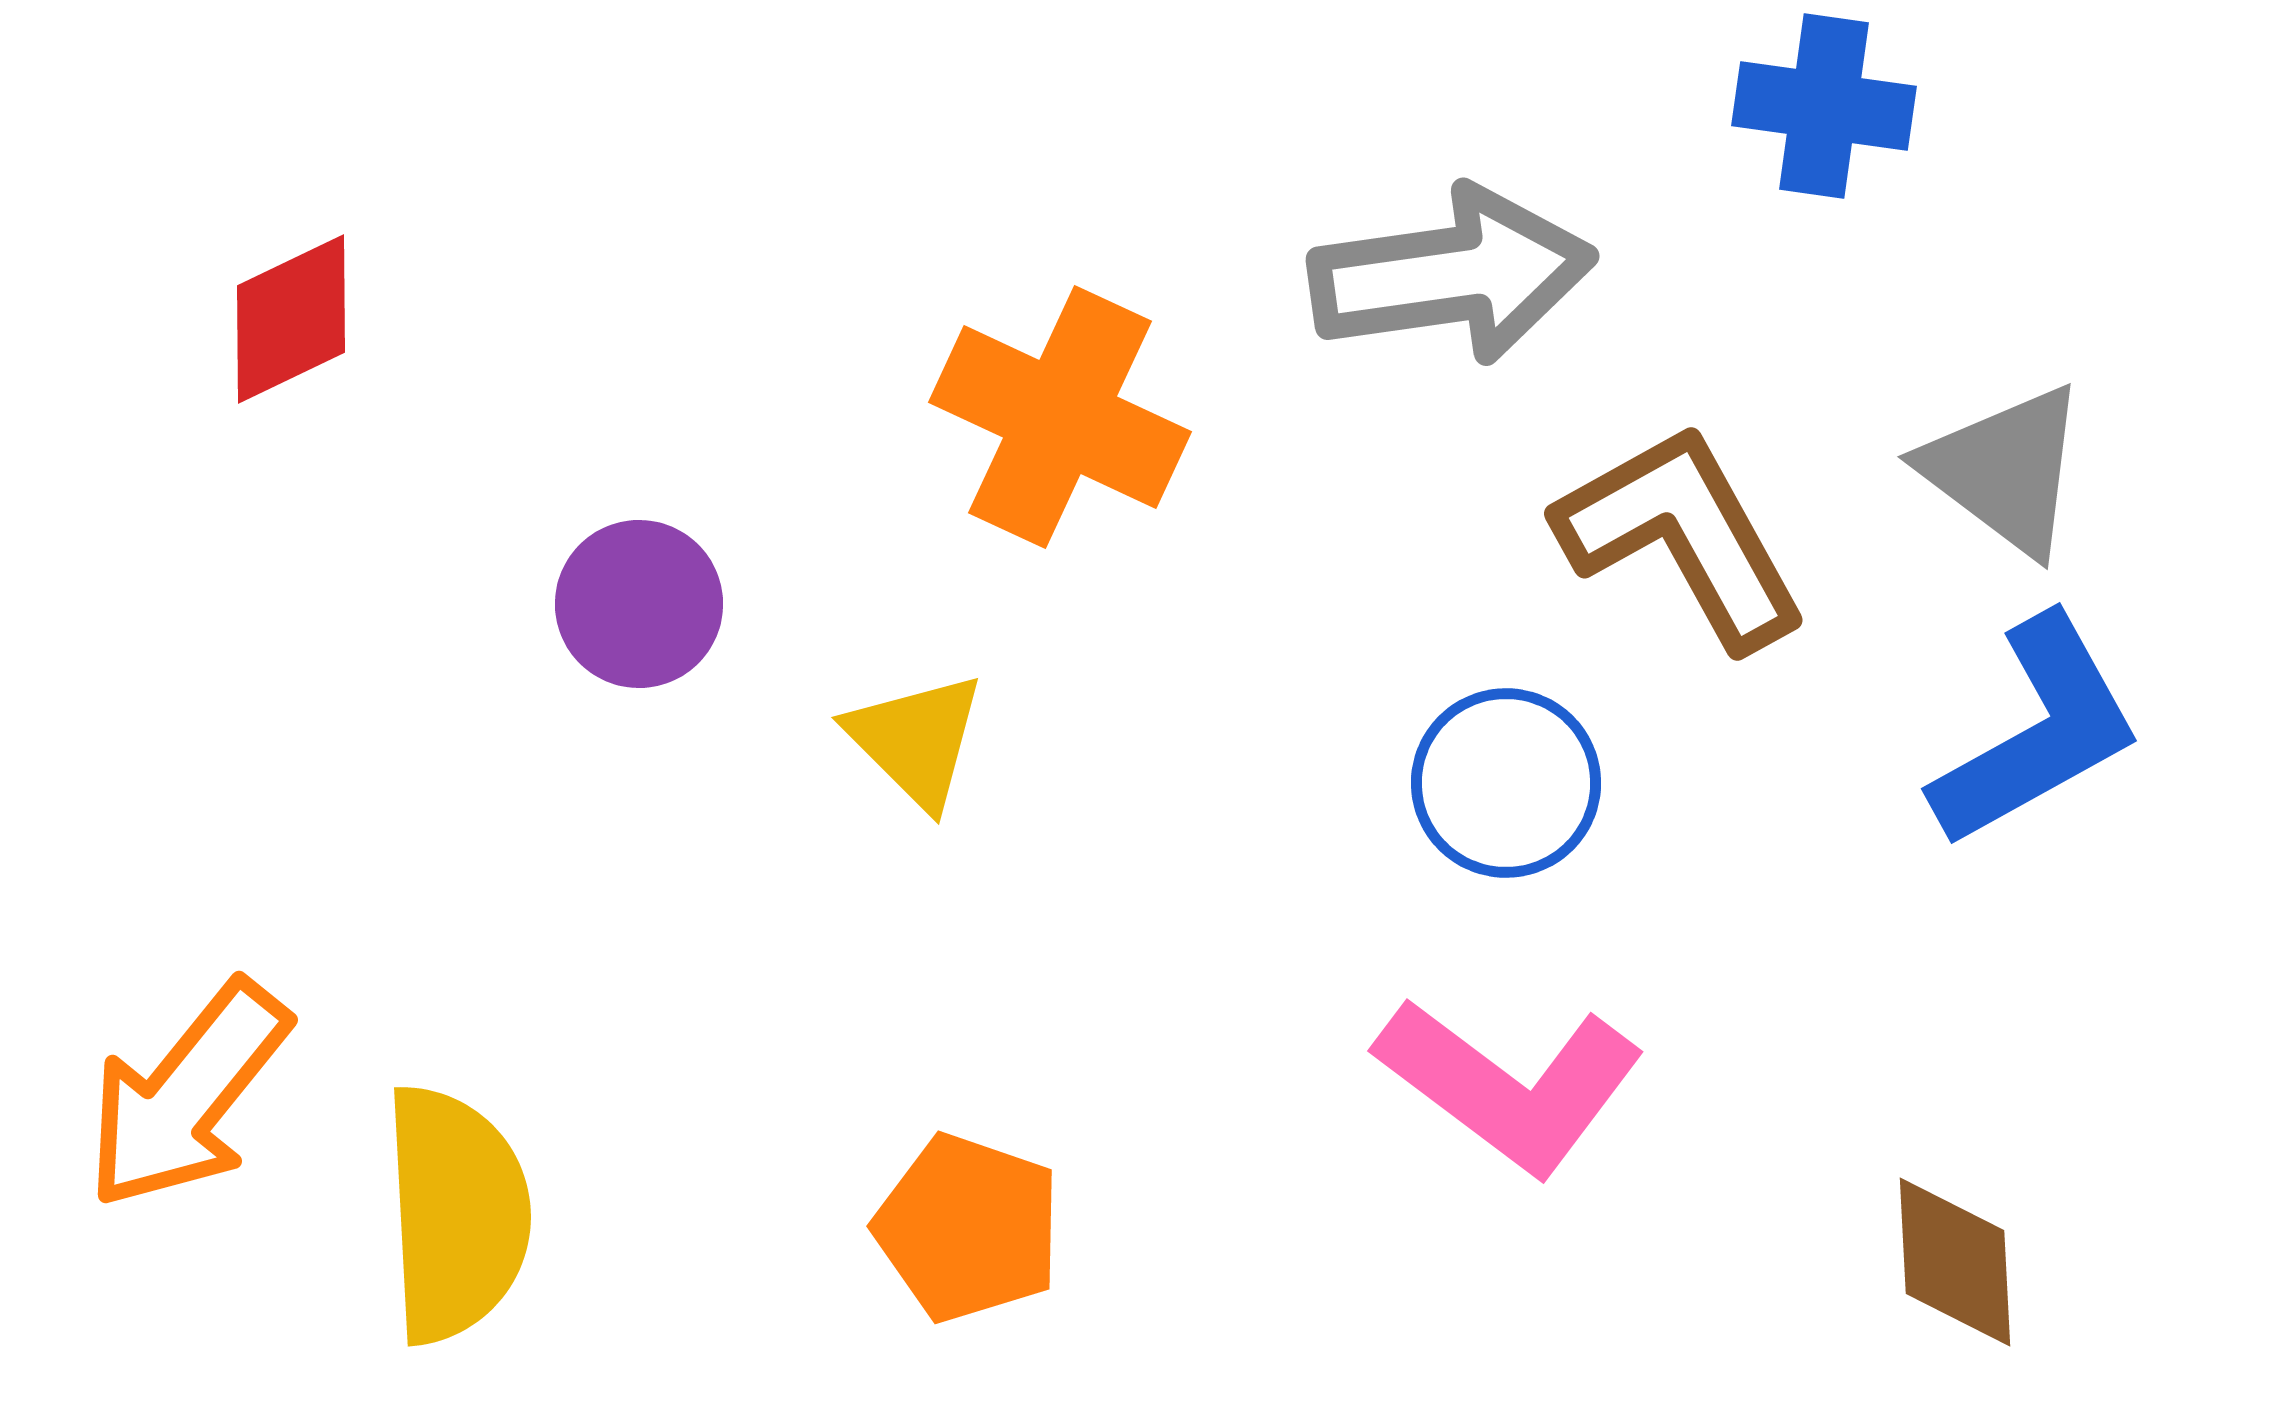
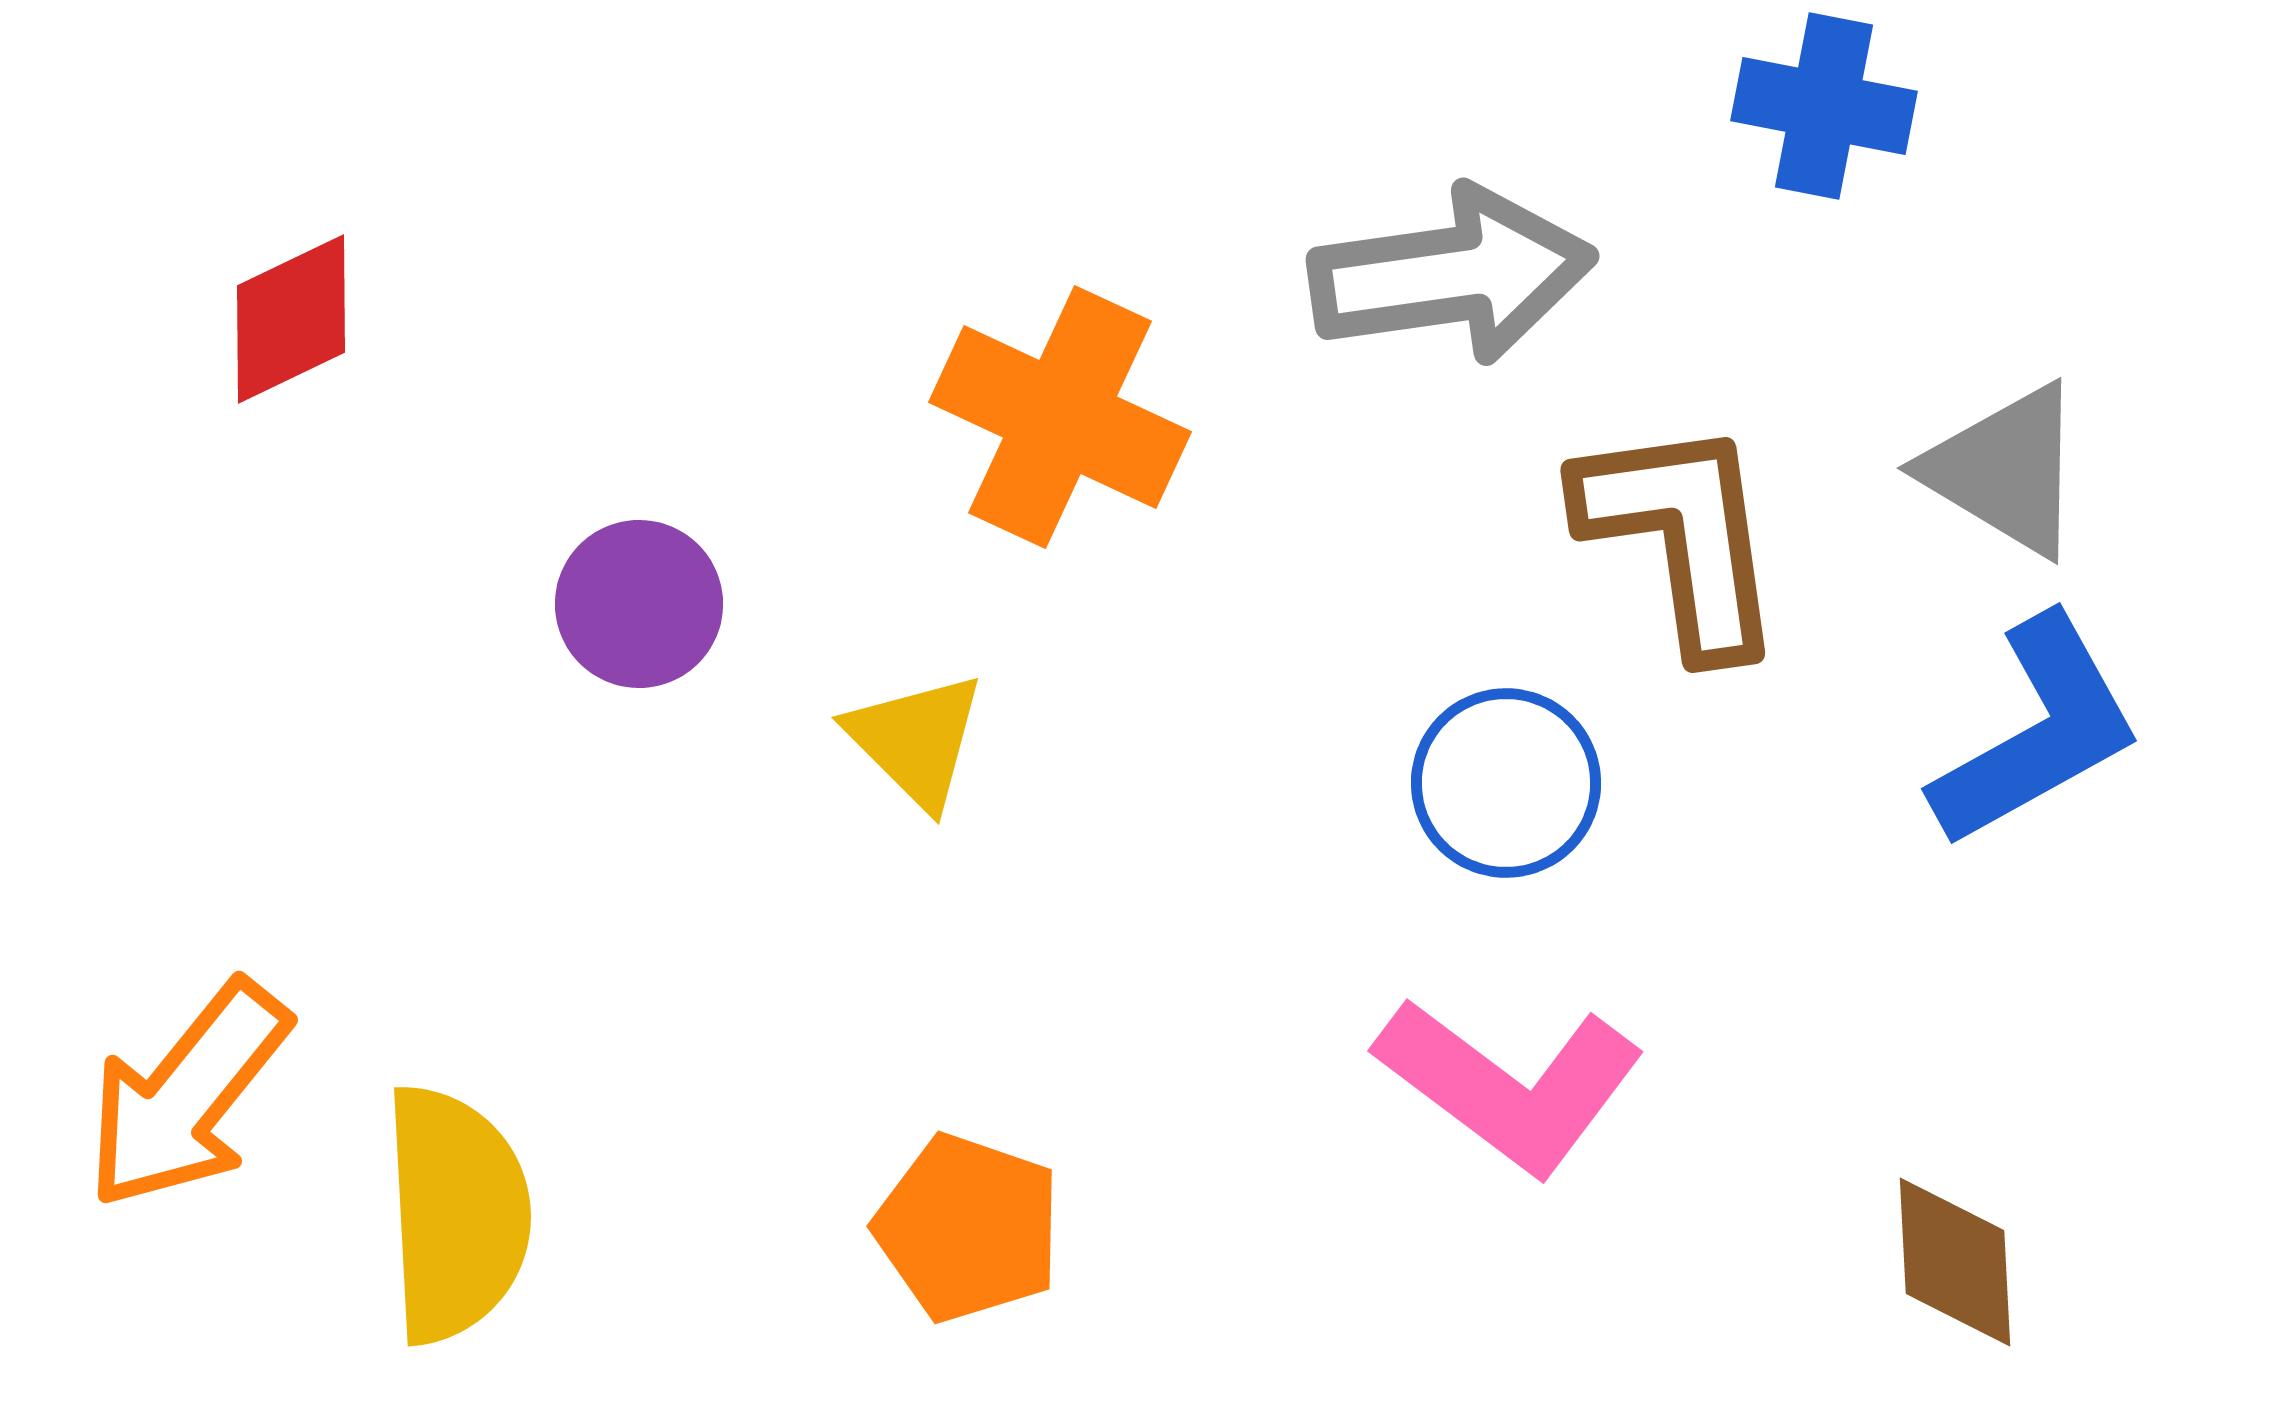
blue cross: rotated 3 degrees clockwise
gray triangle: rotated 6 degrees counterclockwise
brown L-shape: rotated 21 degrees clockwise
